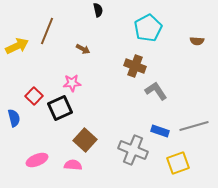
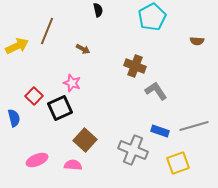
cyan pentagon: moved 4 px right, 11 px up
pink star: rotated 24 degrees clockwise
